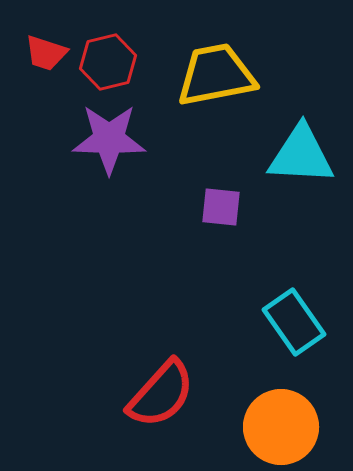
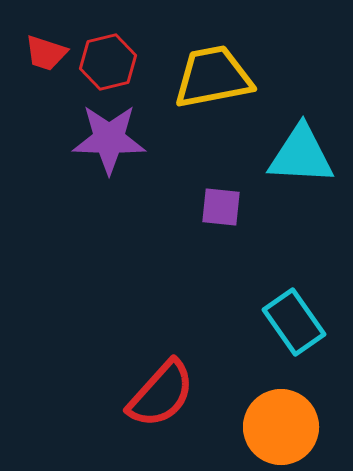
yellow trapezoid: moved 3 px left, 2 px down
